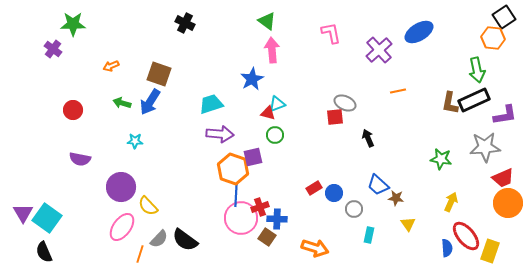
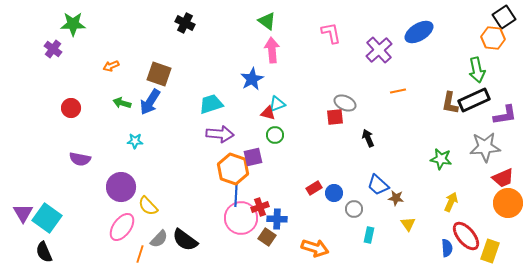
red circle at (73, 110): moved 2 px left, 2 px up
